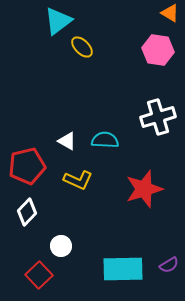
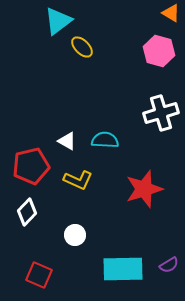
orange triangle: moved 1 px right
pink hexagon: moved 1 px right, 1 px down; rotated 8 degrees clockwise
white cross: moved 3 px right, 4 px up
red pentagon: moved 4 px right
white circle: moved 14 px right, 11 px up
red square: rotated 24 degrees counterclockwise
